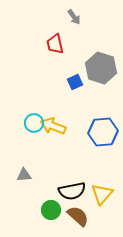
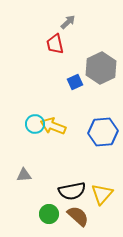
gray arrow: moved 6 px left, 5 px down; rotated 98 degrees counterclockwise
gray hexagon: rotated 16 degrees clockwise
cyan circle: moved 1 px right, 1 px down
green circle: moved 2 px left, 4 px down
